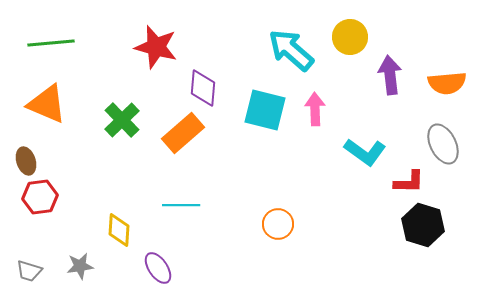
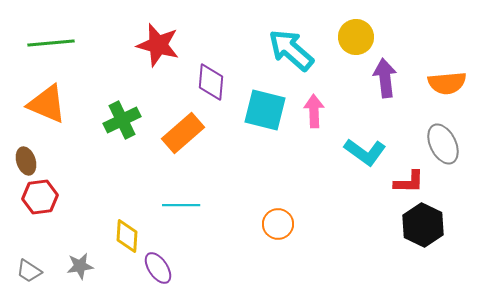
yellow circle: moved 6 px right
red star: moved 2 px right, 2 px up
purple arrow: moved 5 px left, 3 px down
purple diamond: moved 8 px right, 6 px up
pink arrow: moved 1 px left, 2 px down
green cross: rotated 18 degrees clockwise
black hexagon: rotated 9 degrees clockwise
yellow diamond: moved 8 px right, 6 px down
gray trapezoid: rotated 16 degrees clockwise
